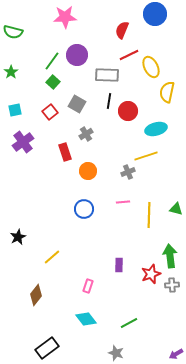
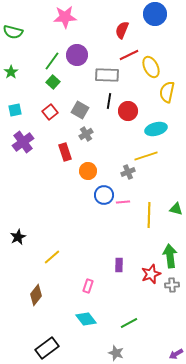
gray square at (77, 104): moved 3 px right, 6 px down
blue circle at (84, 209): moved 20 px right, 14 px up
